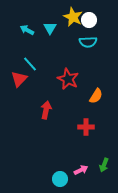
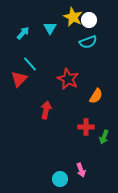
cyan arrow: moved 4 px left, 3 px down; rotated 104 degrees clockwise
cyan semicircle: rotated 18 degrees counterclockwise
green arrow: moved 28 px up
pink arrow: rotated 96 degrees clockwise
